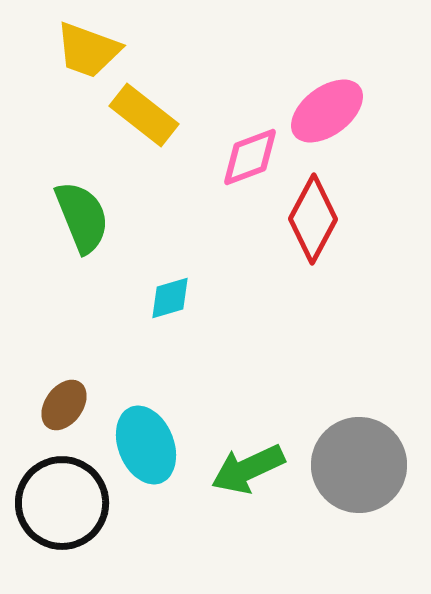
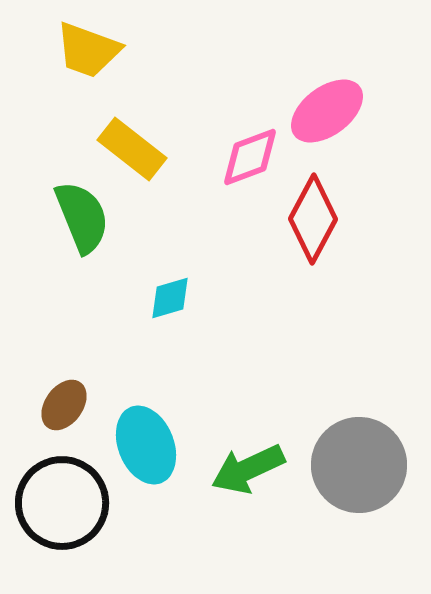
yellow rectangle: moved 12 px left, 34 px down
